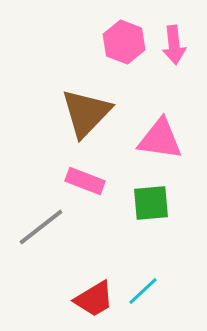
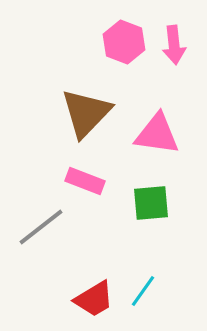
pink triangle: moved 3 px left, 5 px up
cyan line: rotated 12 degrees counterclockwise
